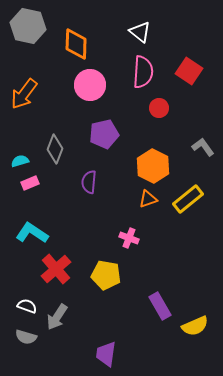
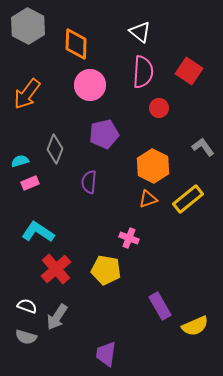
gray hexagon: rotated 16 degrees clockwise
orange arrow: moved 3 px right
cyan L-shape: moved 6 px right, 1 px up
yellow pentagon: moved 5 px up
